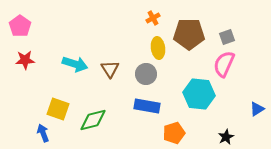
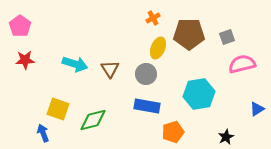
yellow ellipse: rotated 30 degrees clockwise
pink semicircle: moved 18 px right; rotated 52 degrees clockwise
cyan hexagon: rotated 16 degrees counterclockwise
orange pentagon: moved 1 px left, 1 px up
